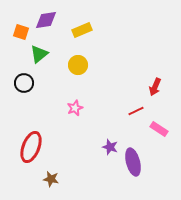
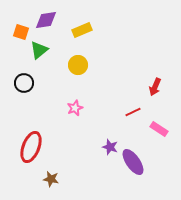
green triangle: moved 4 px up
red line: moved 3 px left, 1 px down
purple ellipse: rotated 20 degrees counterclockwise
